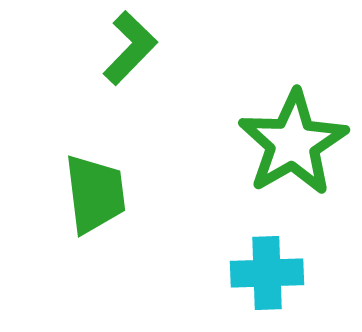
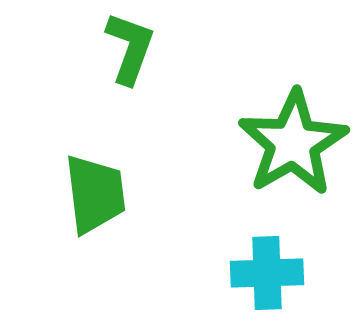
green L-shape: rotated 24 degrees counterclockwise
